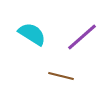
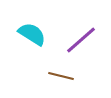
purple line: moved 1 px left, 3 px down
